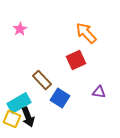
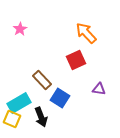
purple triangle: moved 3 px up
black arrow: moved 13 px right
